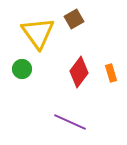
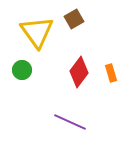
yellow triangle: moved 1 px left, 1 px up
green circle: moved 1 px down
